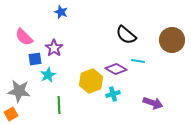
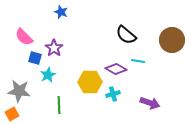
blue square: moved 1 px up; rotated 24 degrees clockwise
yellow hexagon: moved 1 px left, 1 px down; rotated 20 degrees clockwise
purple arrow: moved 3 px left
orange square: moved 1 px right
